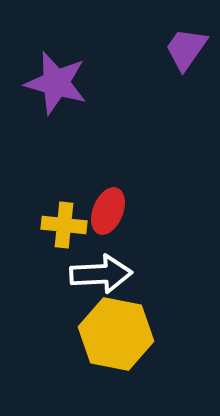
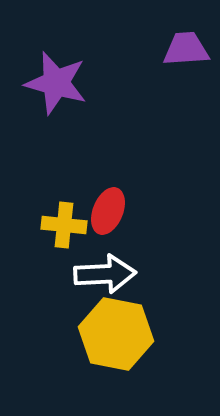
purple trapezoid: rotated 51 degrees clockwise
white arrow: moved 4 px right
